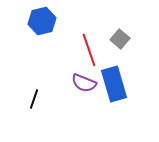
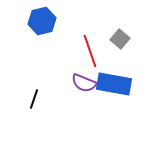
red line: moved 1 px right, 1 px down
blue rectangle: rotated 64 degrees counterclockwise
